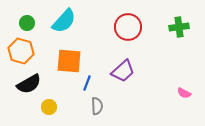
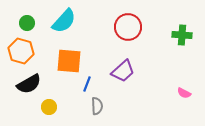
green cross: moved 3 px right, 8 px down; rotated 12 degrees clockwise
blue line: moved 1 px down
